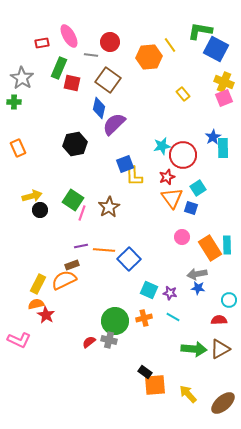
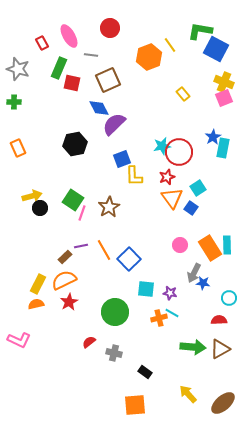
red circle at (110, 42): moved 14 px up
red rectangle at (42, 43): rotated 72 degrees clockwise
orange hexagon at (149, 57): rotated 15 degrees counterclockwise
gray star at (22, 78): moved 4 px left, 9 px up; rotated 15 degrees counterclockwise
brown square at (108, 80): rotated 30 degrees clockwise
blue diamond at (99, 108): rotated 40 degrees counterclockwise
cyan rectangle at (223, 148): rotated 12 degrees clockwise
red circle at (183, 155): moved 4 px left, 3 px up
blue square at (125, 164): moved 3 px left, 5 px up
blue square at (191, 208): rotated 16 degrees clockwise
black circle at (40, 210): moved 2 px up
pink circle at (182, 237): moved 2 px left, 8 px down
orange line at (104, 250): rotated 55 degrees clockwise
brown rectangle at (72, 265): moved 7 px left, 8 px up; rotated 24 degrees counterclockwise
gray arrow at (197, 274): moved 3 px left, 1 px up; rotated 54 degrees counterclockwise
blue star at (198, 288): moved 5 px right, 5 px up
cyan square at (149, 290): moved 3 px left, 1 px up; rotated 18 degrees counterclockwise
cyan circle at (229, 300): moved 2 px up
red star at (46, 315): moved 23 px right, 13 px up; rotated 12 degrees clockwise
cyan line at (173, 317): moved 1 px left, 4 px up
orange cross at (144, 318): moved 15 px right
green circle at (115, 321): moved 9 px up
gray cross at (109, 340): moved 5 px right, 13 px down
green arrow at (194, 349): moved 1 px left, 2 px up
orange square at (155, 385): moved 20 px left, 20 px down
